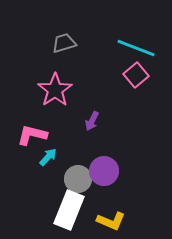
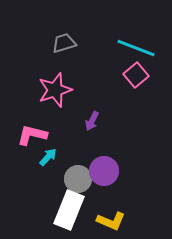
pink star: rotated 16 degrees clockwise
